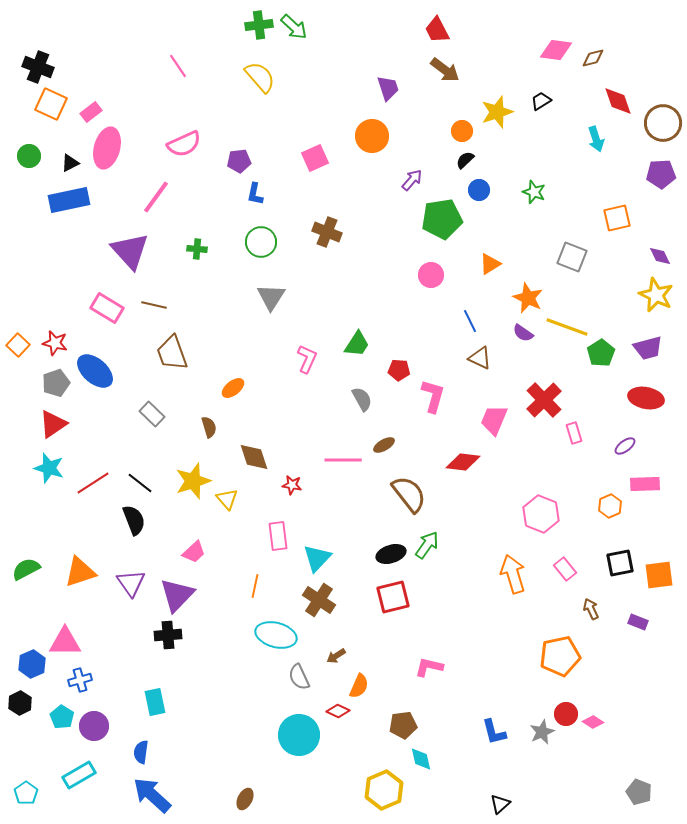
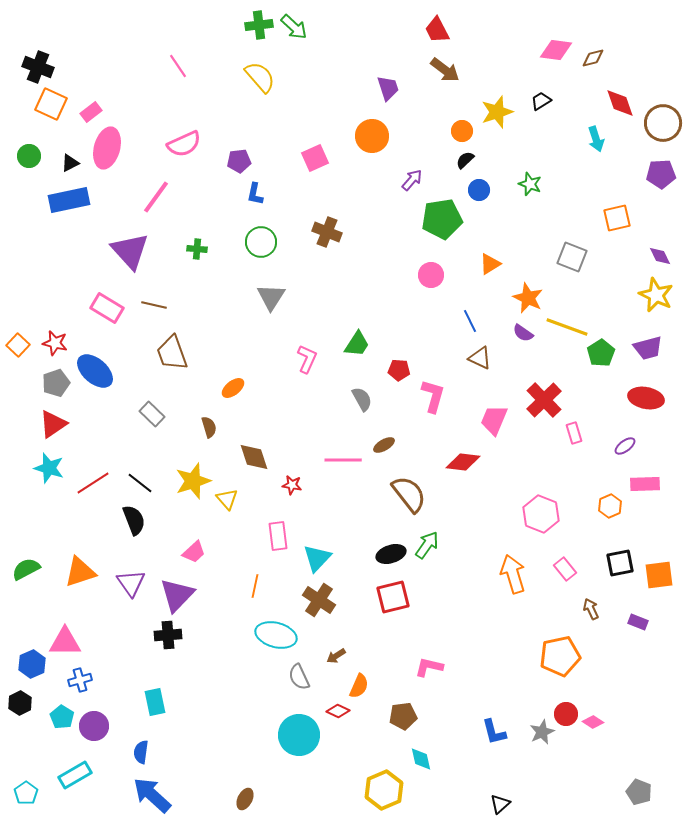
red diamond at (618, 101): moved 2 px right, 2 px down
green star at (534, 192): moved 4 px left, 8 px up
brown pentagon at (403, 725): moved 9 px up
cyan rectangle at (79, 775): moved 4 px left
